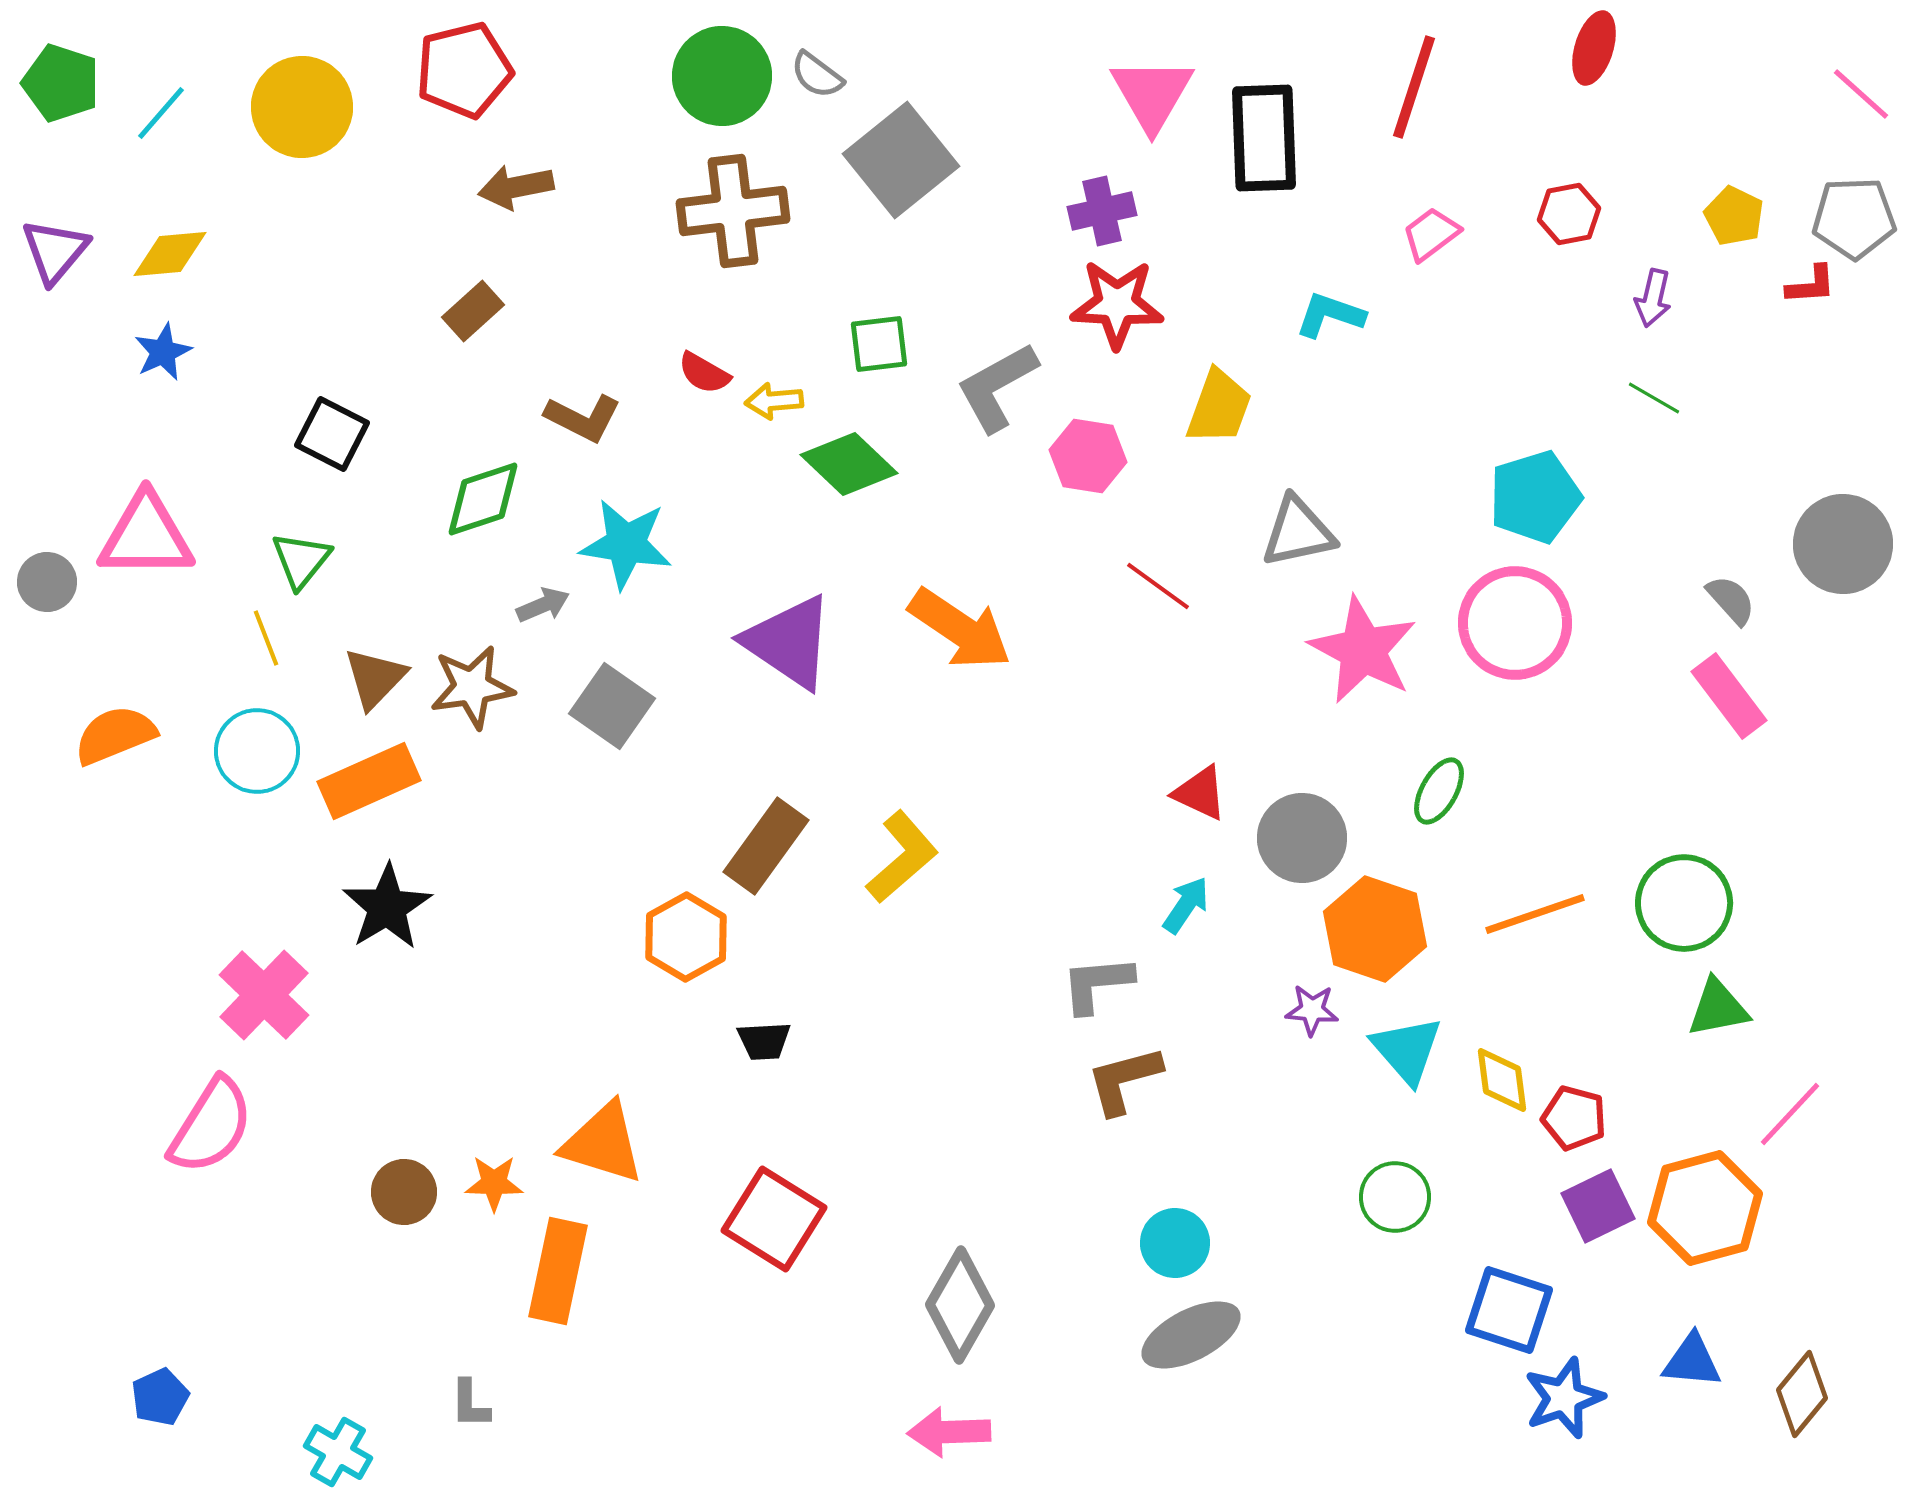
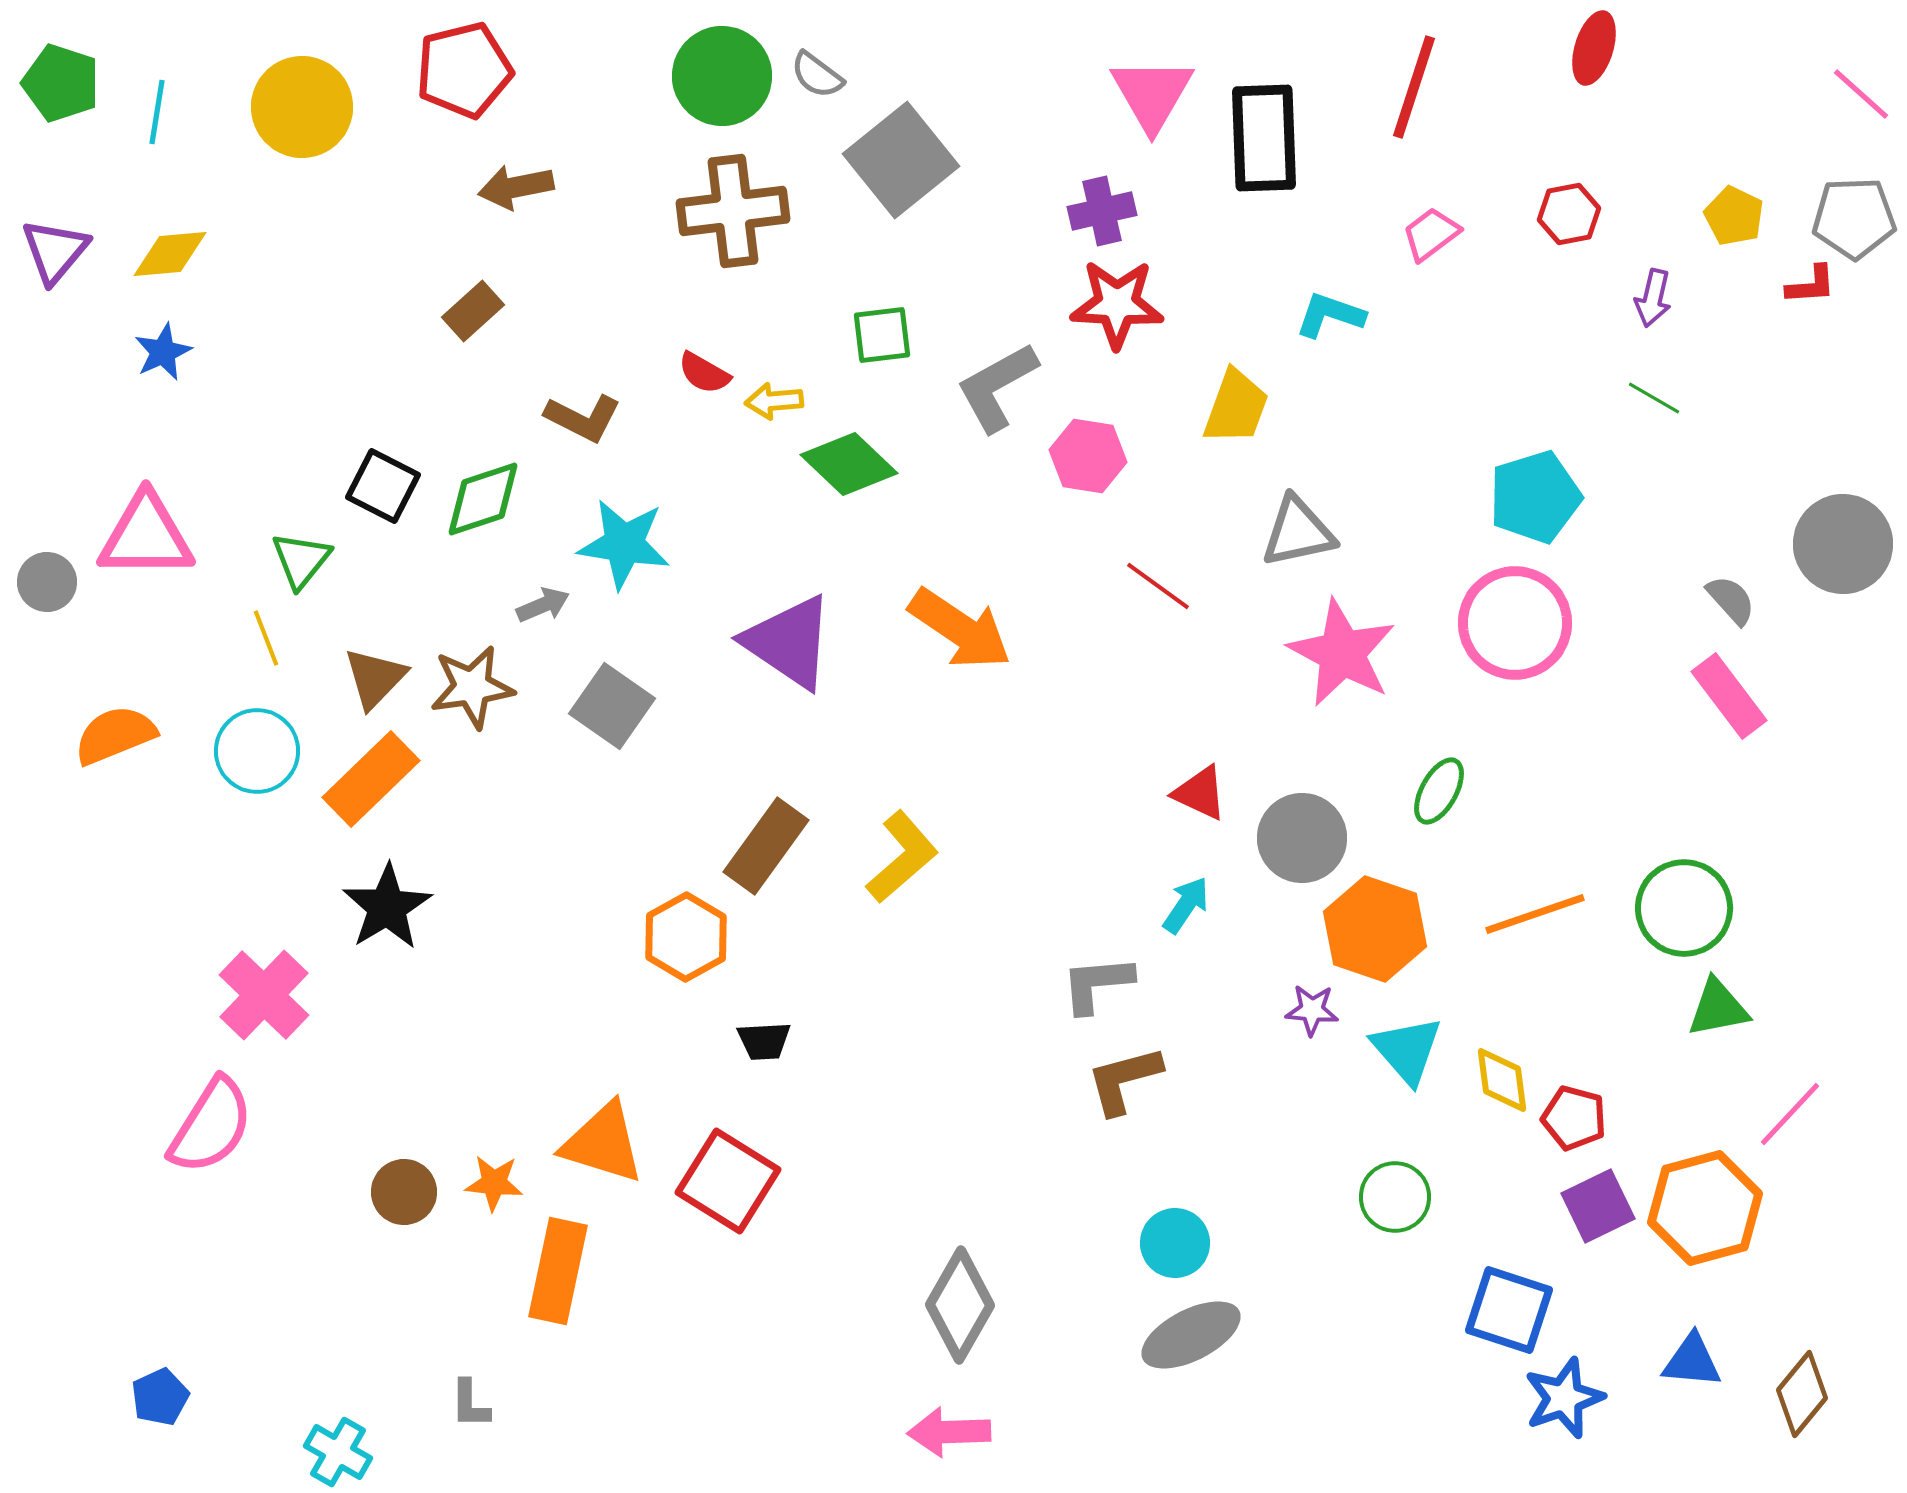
cyan line at (161, 113): moved 4 px left, 1 px up; rotated 32 degrees counterclockwise
green square at (879, 344): moved 3 px right, 9 px up
yellow trapezoid at (1219, 407): moved 17 px right
black square at (332, 434): moved 51 px right, 52 px down
cyan star at (626, 544): moved 2 px left
pink star at (1363, 650): moved 21 px left, 3 px down
orange rectangle at (369, 781): moved 2 px right, 2 px up; rotated 20 degrees counterclockwise
green circle at (1684, 903): moved 5 px down
orange star at (494, 1183): rotated 4 degrees clockwise
red square at (774, 1219): moved 46 px left, 38 px up
